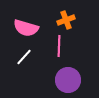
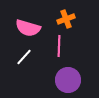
orange cross: moved 1 px up
pink semicircle: moved 2 px right
